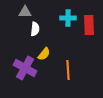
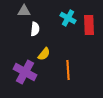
gray triangle: moved 1 px left, 1 px up
cyan cross: rotated 28 degrees clockwise
purple cross: moved 4 px down
